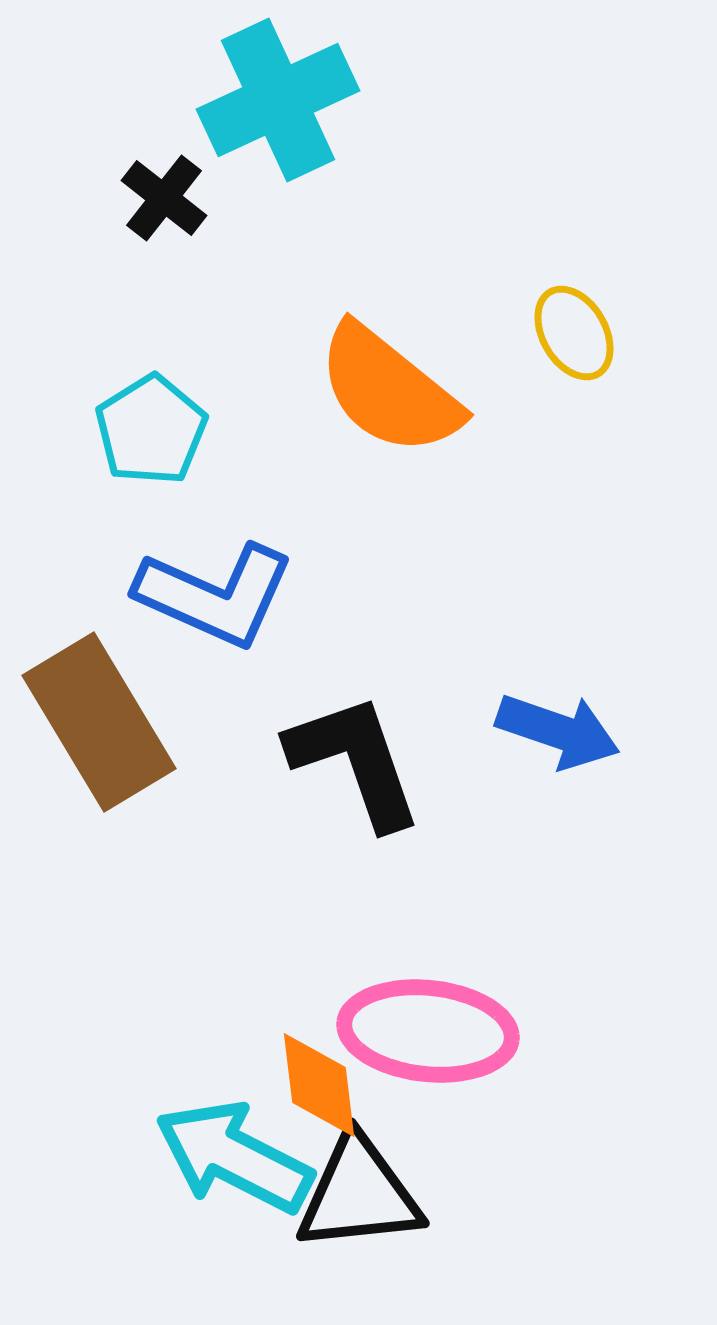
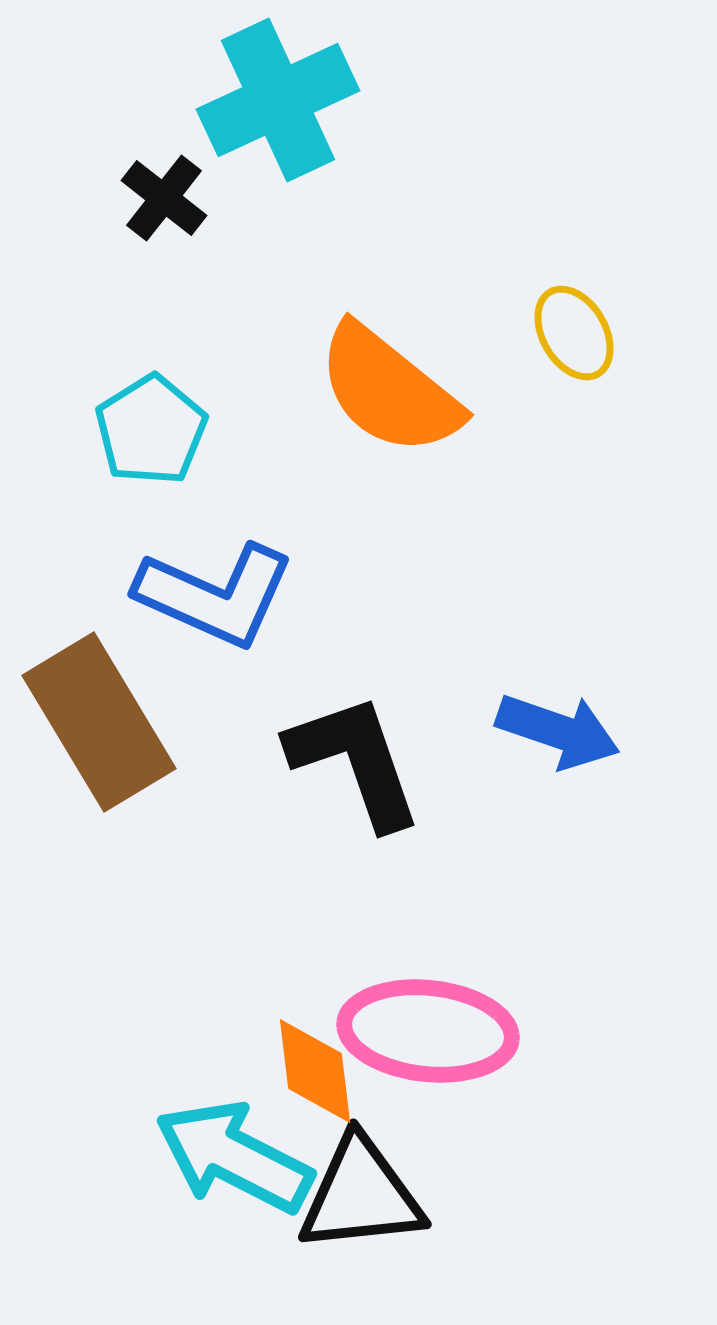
orange diamond: moved 4 px left, 14 px up
black triangle: moved 2 px right, 1 px down
